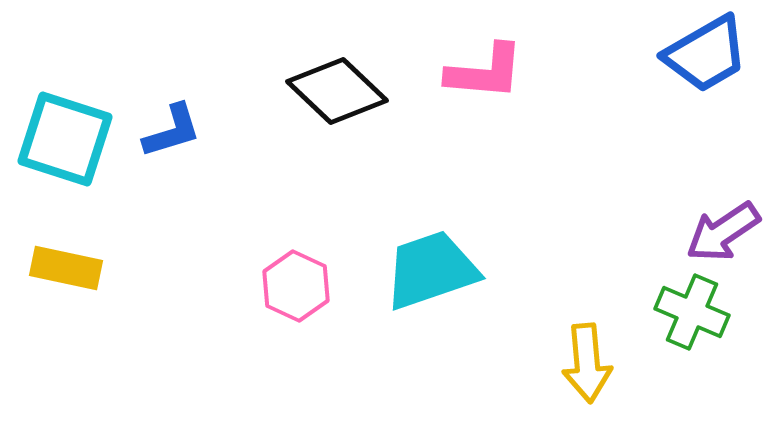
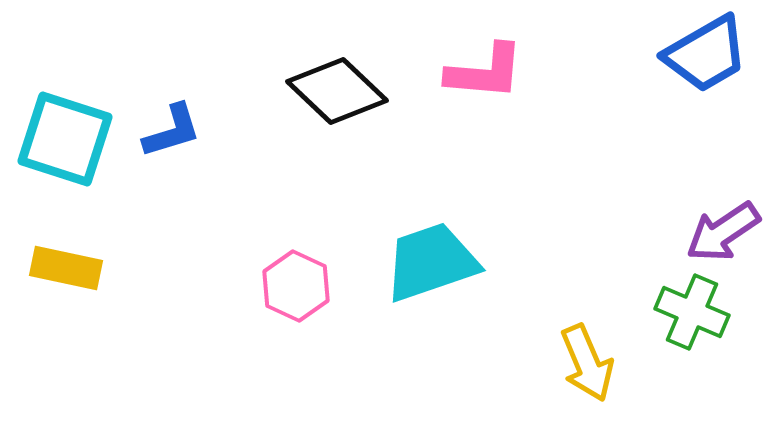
cyan trapezoid: moved 8 px up
yellow arrow: rotated 18 degrees counterclockwise
